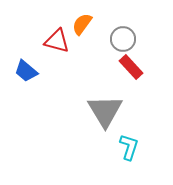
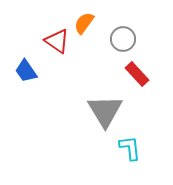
orange semicircle: moved 2 px right, 1 px up
red triangle: rotated 20 degrees clockwise
red rectangle: moved 6 px right, 7 px down
blue trapezoid: rotated 15 degrees clockwise
cyan L-shape: moved 1 px right, 1 px down; rotated 24 degrees counterclockwise
